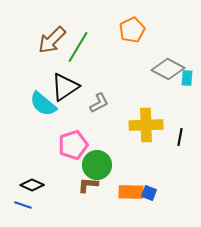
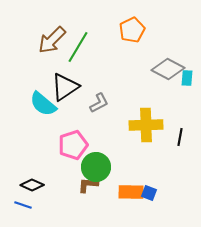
green circle: moved 1 px left, 2 px down
